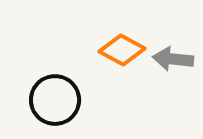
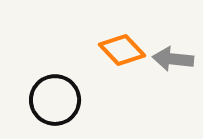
orange diamond: rotated 18 degrees clockwise
